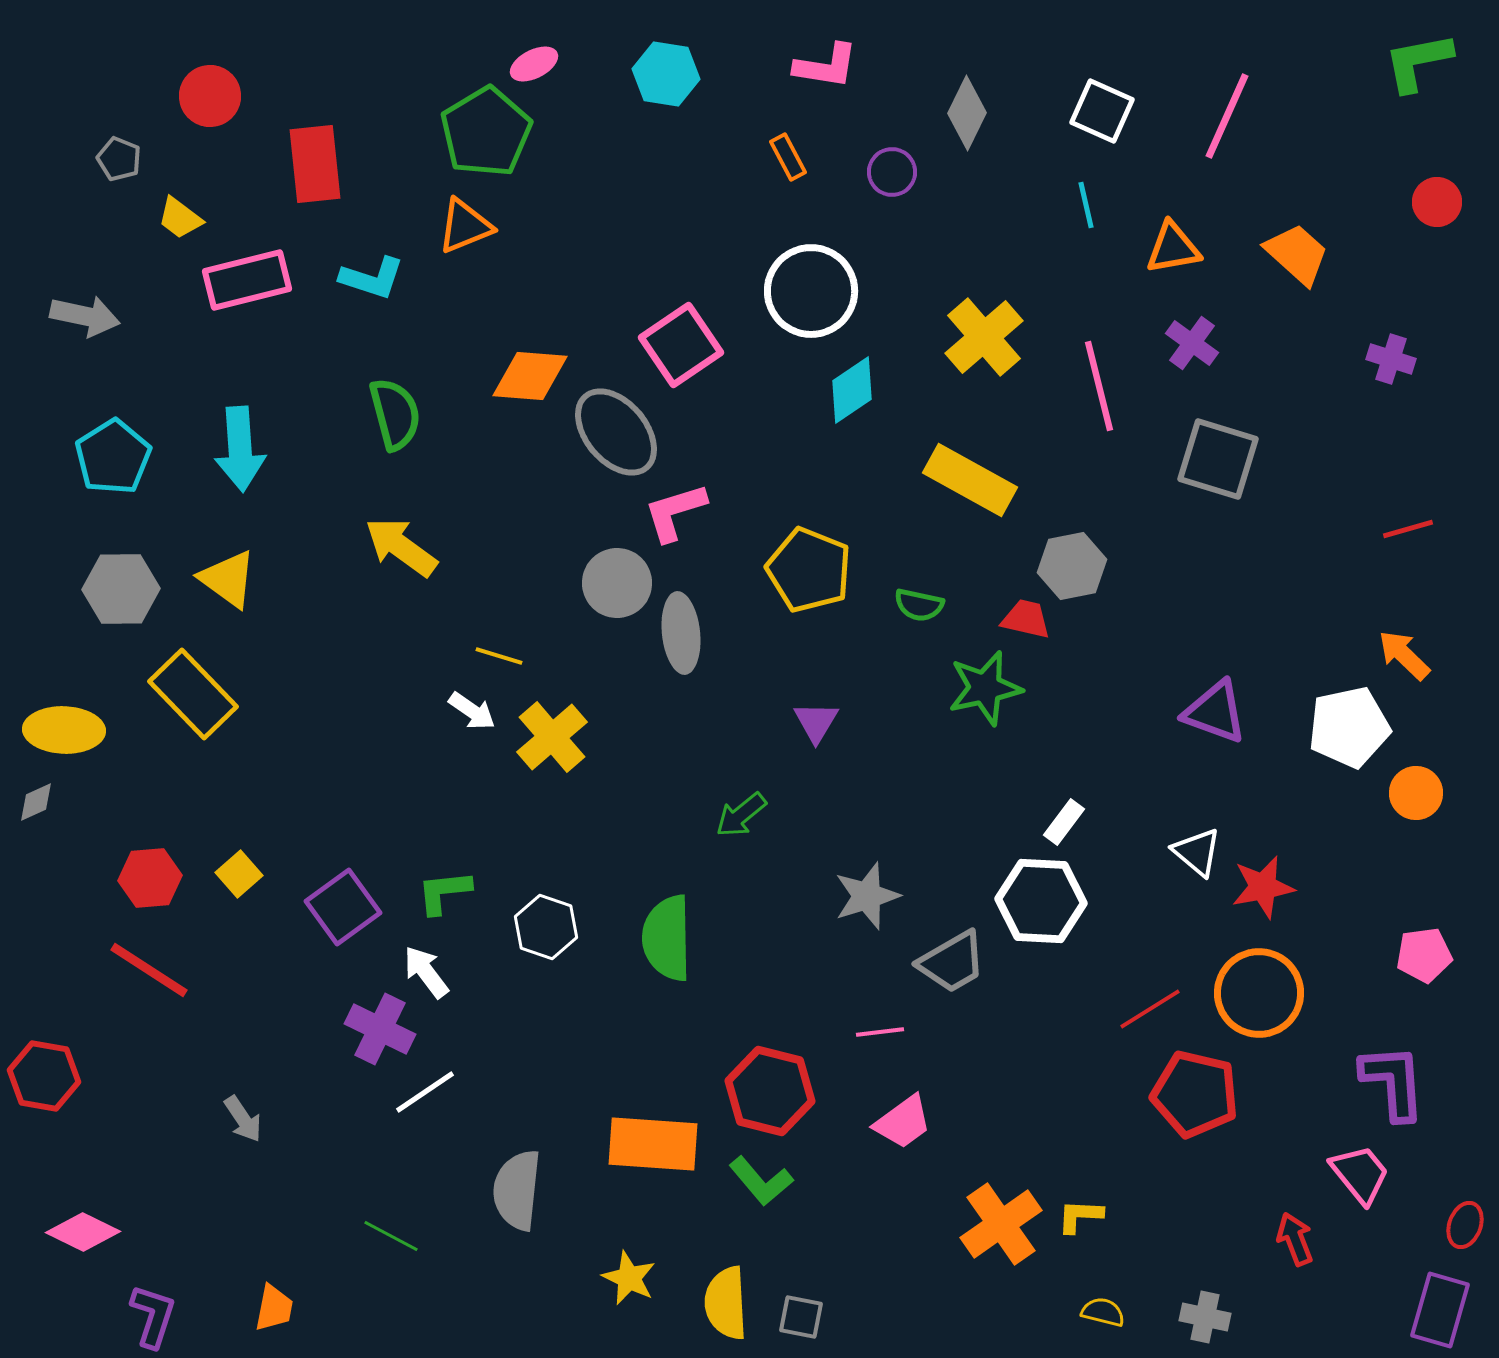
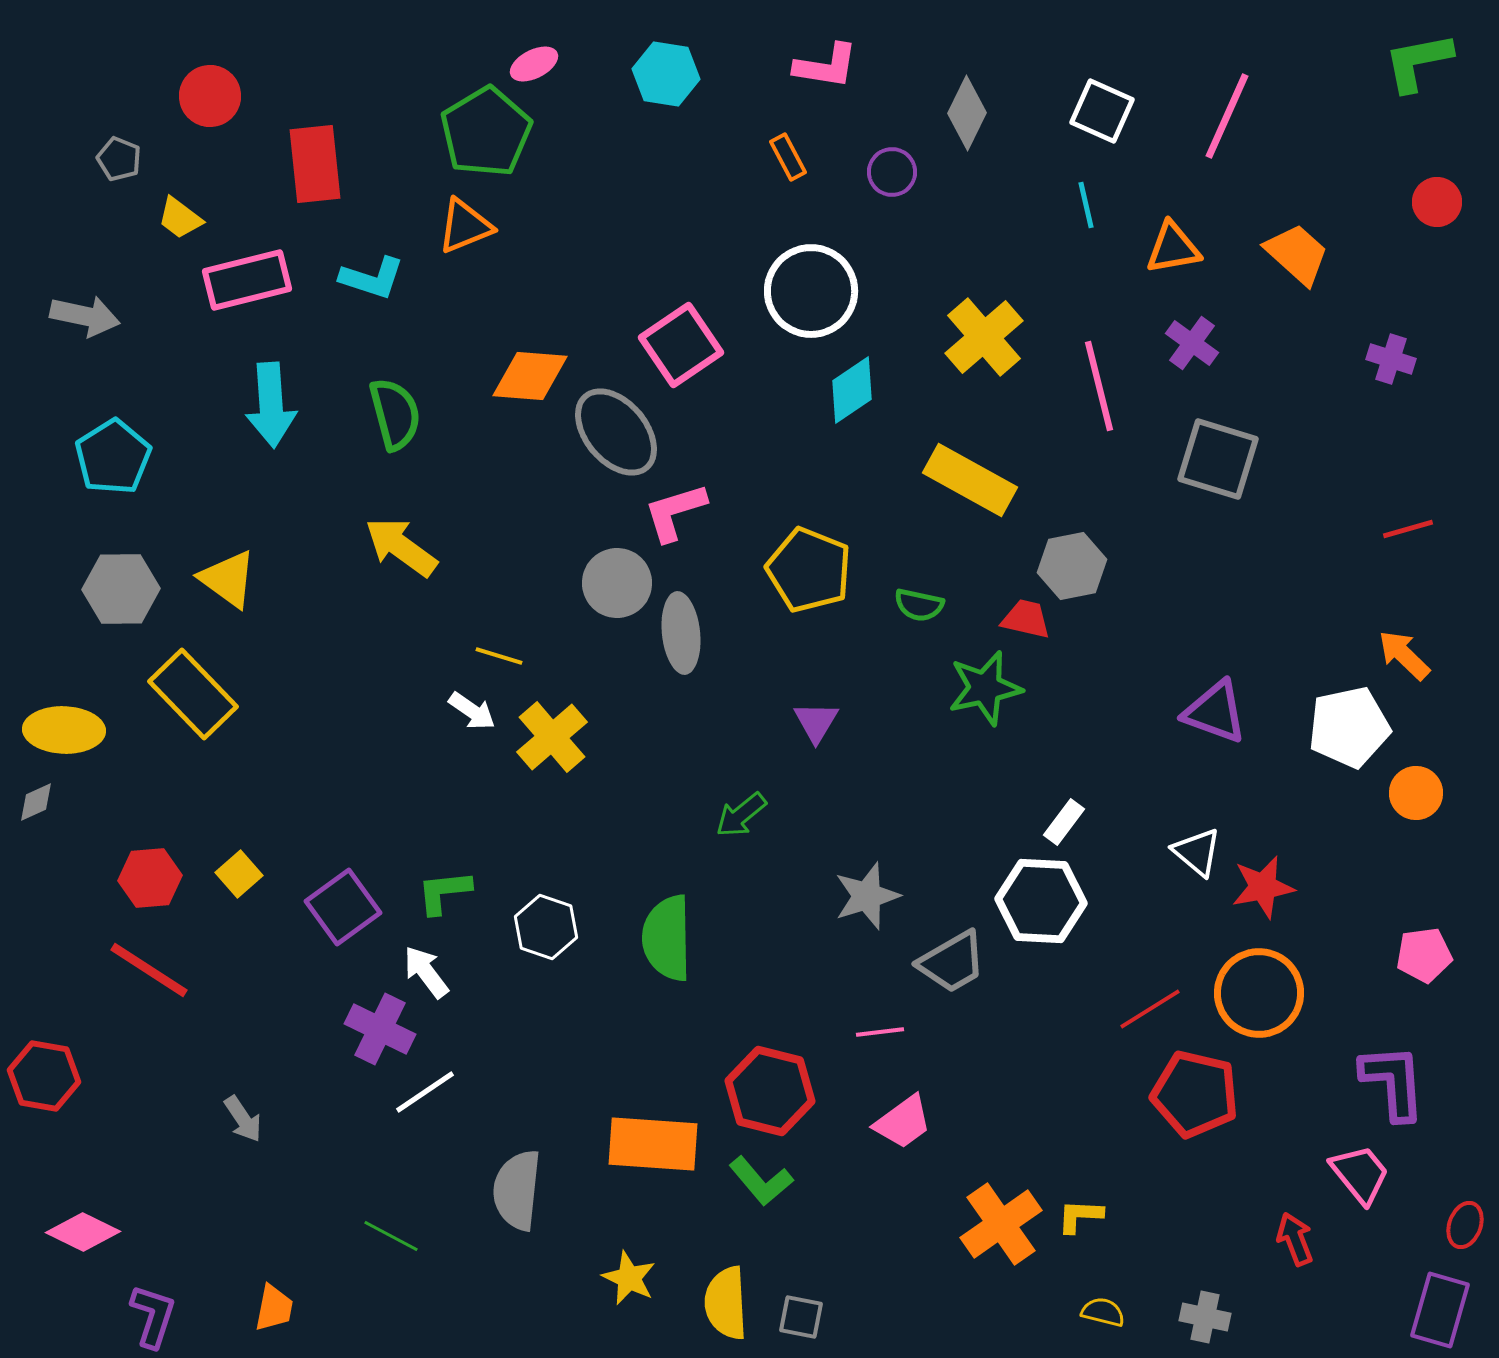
cyan arrow at (240, 449): moved 31 px right, 44 px up
